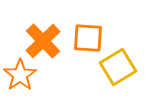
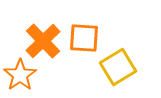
orange square: moved 4 px left
